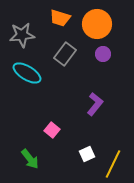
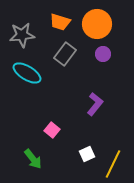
orange trapezoid: moved 4 px down
green arrow: moved 3 px right
